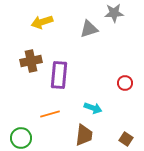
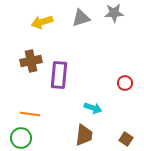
gray triangle: moved 8 px left, 11 px up
orange line: moved 20 px left; rotated 24 degrees clockwise
